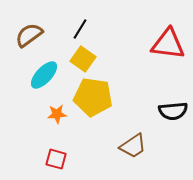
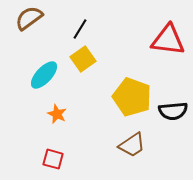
brown semicircle: moved 17 px up
red triangle: moved 4 px up
yellow square: rotated 20 degrees clockwise
yellow pentagon: moved 39 px right; rotated 12 degrees clockwise
orange star: rotated 30 degrees clockwise
brown trapezoid: moved 1 px left, 1 px up
red square: moved 3 px left
